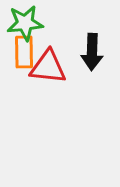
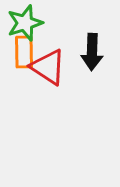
green star: rotated 12 degrees counterclockwise
red triangle: rotated 27 degrees clockwise
